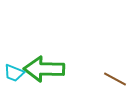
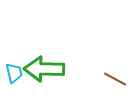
cyan trapezoid: rotated 125 degrees counterclockwise
